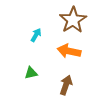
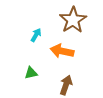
orange arrow: moved 7 px left
